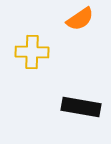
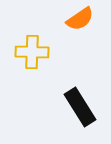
black rectangle: moved 1 px left; rotated 48 degrees clockwise
